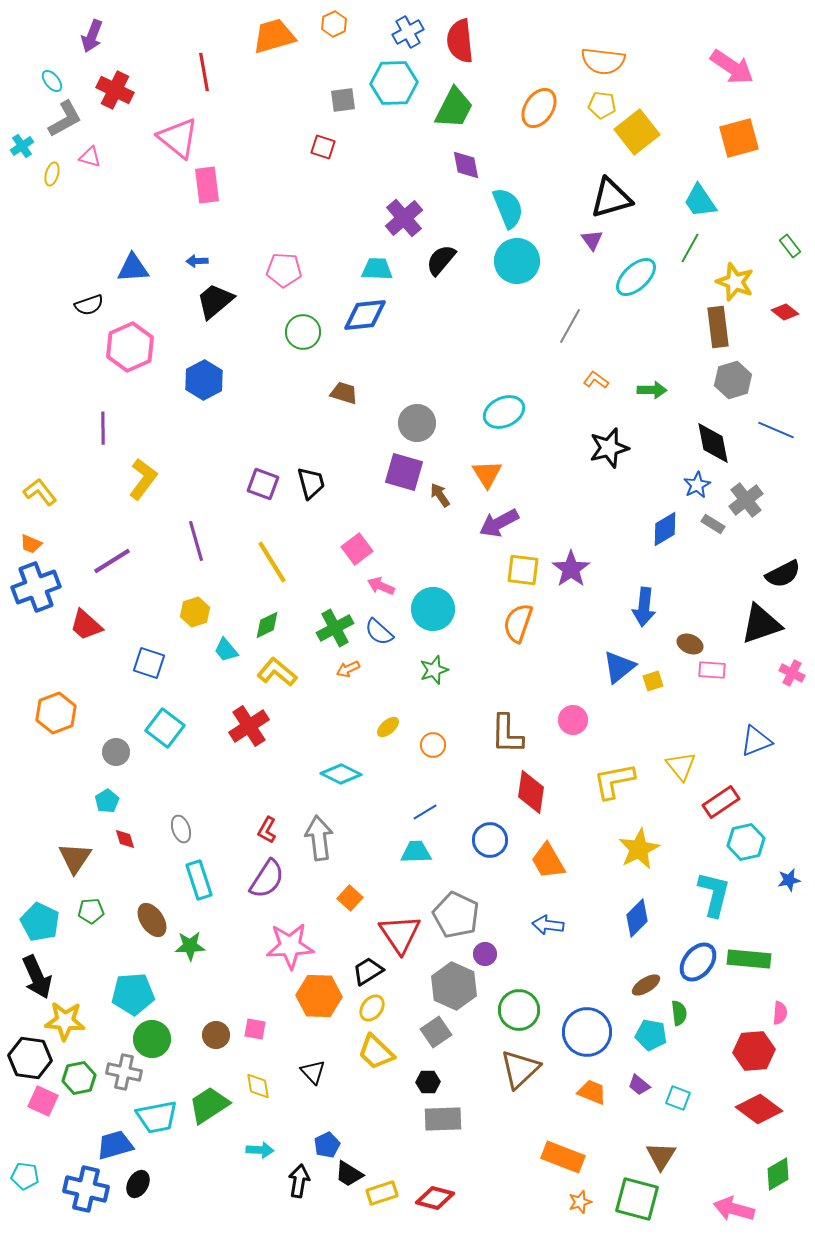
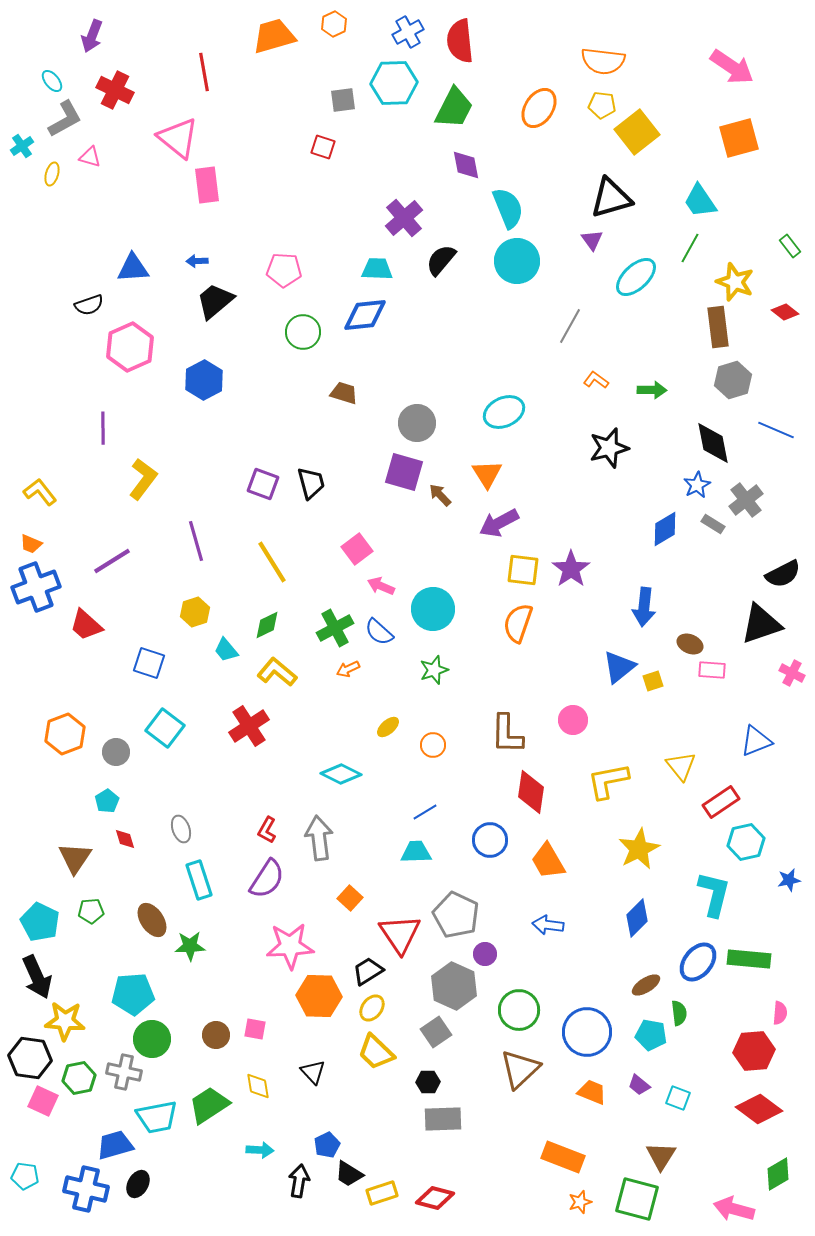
brown arrow at (440, 495): rotated 10 degrees counterclockwise
orange hexagon at (56, 713): moved 9 px right, 21 px down
yellow L-shape at (614, 781): moved 6 px left
